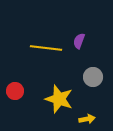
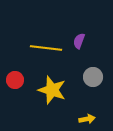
red circle: moved 11 px up
yellow star: moved 7 px left, 9 px up
